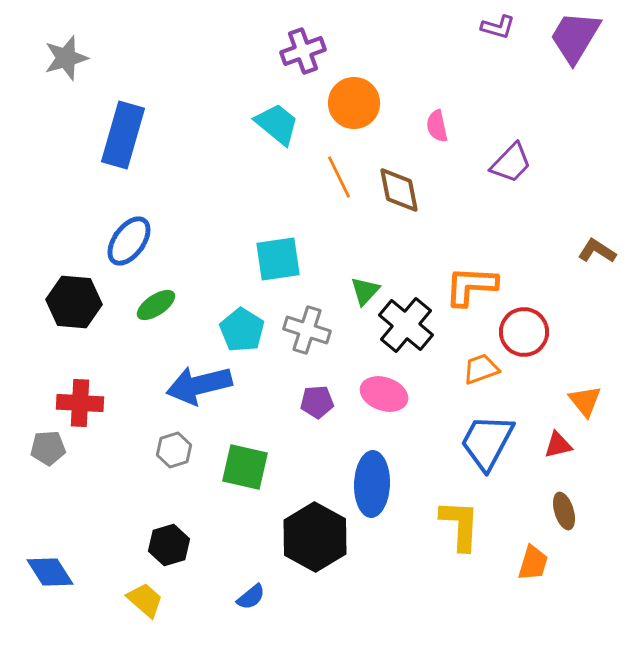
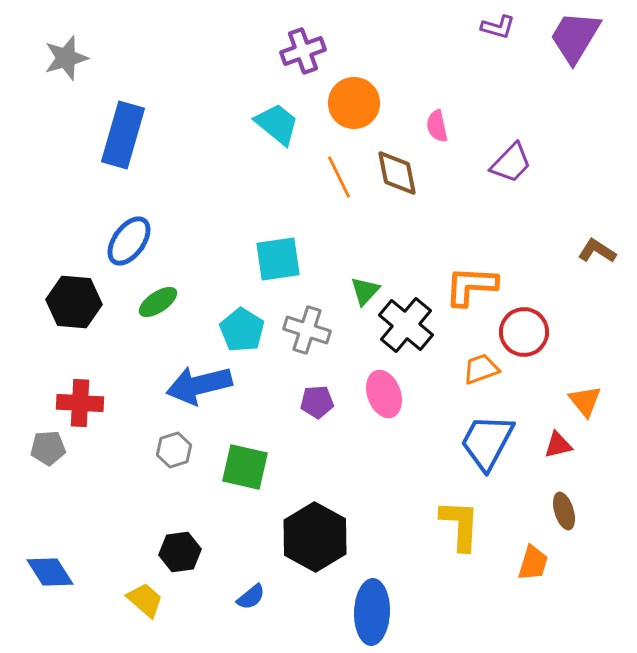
brown diamond at (399, 190): moved 2 px left, 17 px up
green ellipse at (156, 305): moved 2 px right, 3 px up
pink ellipse at (384, 394): rotated 51 degrees clockwise
blue ellipse at (372, 484): moved 128 px down
black hexagon at (169, 545): moved 11 px right, 7 px down; rotated 9 degrees clockwise
